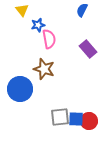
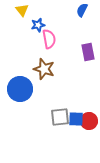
purple rectangle: moved 3 px down; rotated 30 degrees clockwise
